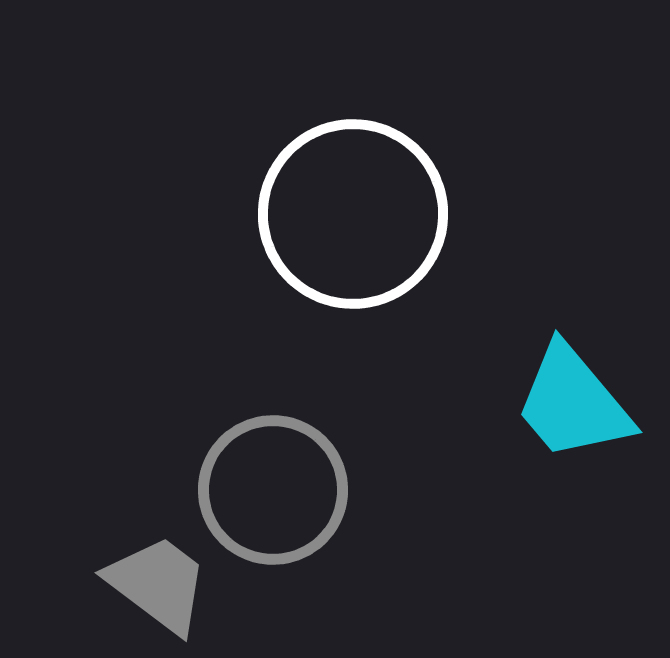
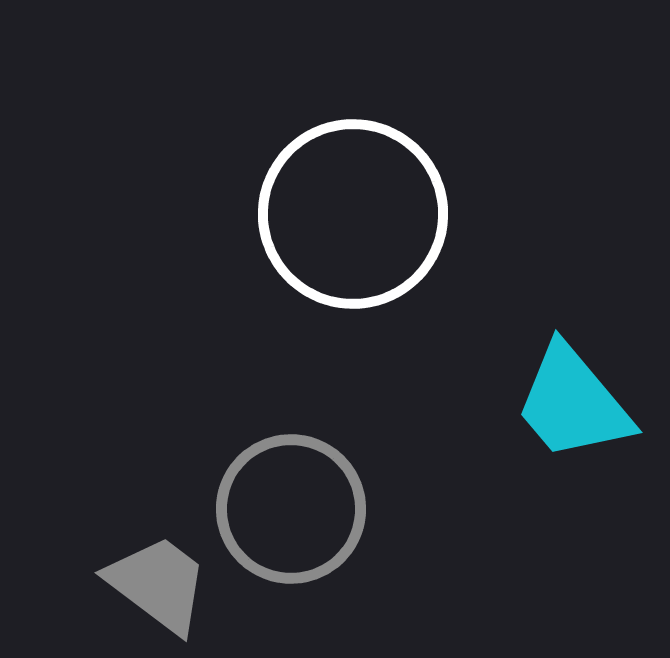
gray circle: moved 18 px right, 19 px down
